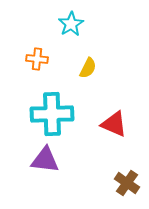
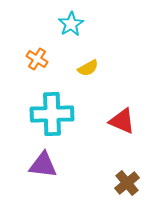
orange cross: rotated 25 degrees clockwise
yellow semicircle: rotated 35 degrees clockwise
red triangle: moved 8 px right, 3 px up
purple triangle: moved 2 px left, 5 px down
brown cross: rotated 15 degrees clockwise
